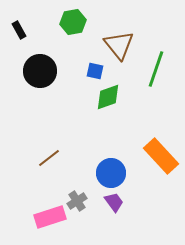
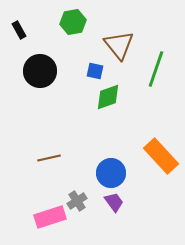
brown line: rotated 25 degrees clockwise
